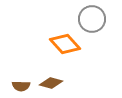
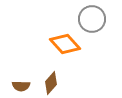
brown diamond: rotated 65 degrees counterclockwise
